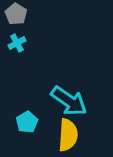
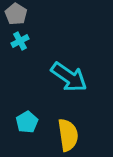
cyan cross: moved 3 px right, 2 px up
cyan arrow: moved 24 px up
yellow semicircle: rotated 12 degrees counterclockwise
